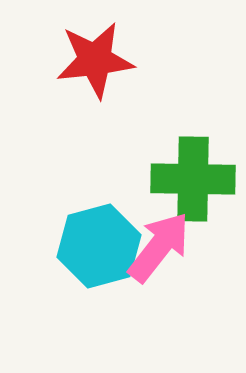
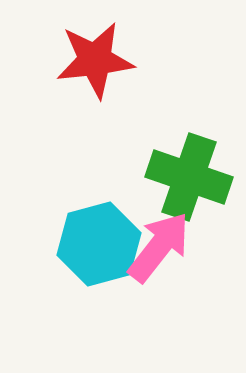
green cross: moved 4 px left, 2 px up; rotated 18 degrees clockwise
cyan hexagon: moved 2 px up
